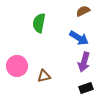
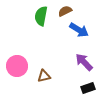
brown semicircle: moved 18 px left
green semicircle: moved 2 px right, 7 px up
blue arrow: moved 8 px up
purple arrow: rotated 120 degrees clockwise
black rectangle: moved 2 px right
